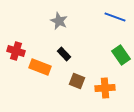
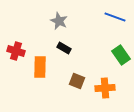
black rectangle: moved 6 px up; rotated 16 degrees counterclockwise
orange rectangle: rotated 70 degrees clockwise
